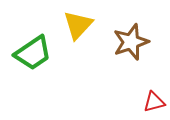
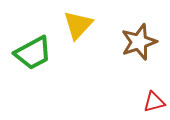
brown star: moved 8 px right
green trapezoid: rotated 6 degrees clockwise
